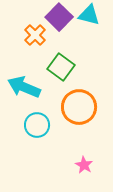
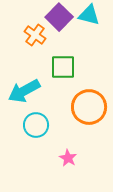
orange cross: rotated 10 degrees counterclockwise
green square: moved 2 px right; rotated 36 degrees counterclockwise
cyan arrow: moved 4 px down; rotated 52 degrees counterclockwise
orange circle: moved 10 px right
cyan circle: moved 1 px left
pink star: moved 16 px left, 7 px up
